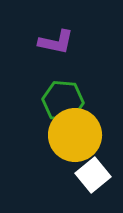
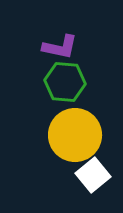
purple L-shape: moved 4 px right, 5 px down
green hexagon: moved 2 px right, 19 px up
